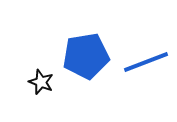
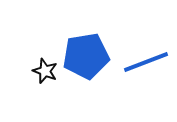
black star: moved 4 px right, 11 px up
